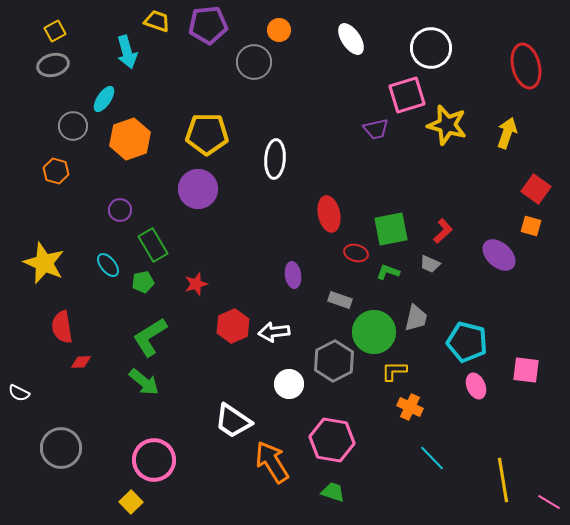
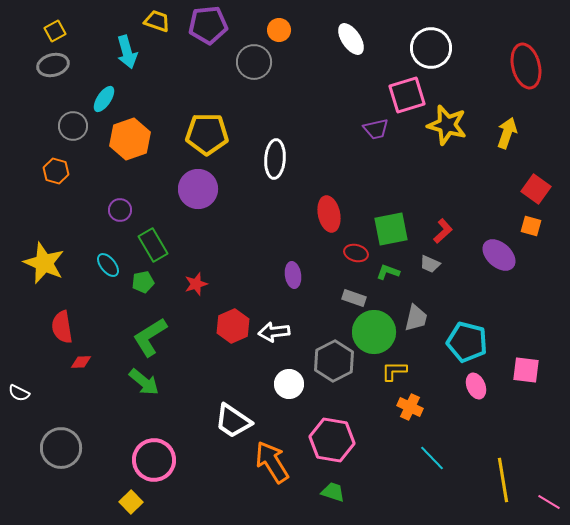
gray rectangle at (340, 300): moved 14 px right, 2 px up
